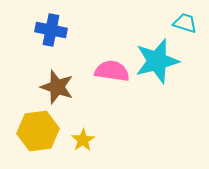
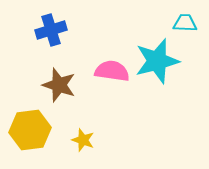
cyan trapezoid: rotated 15 degrees counterclockwise
blue cross: rotated 28 degrees counterclockwise
brown star: moved 2 px right, 2 px up
yellow hexagon: moved 8 px left, 1 px up
yellow star: rotated 20 degrees counterclockwise
